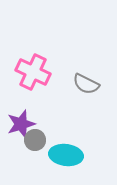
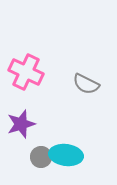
pink cross: moved 7 px left
gray circle: moved 6 px right, 17 px down
